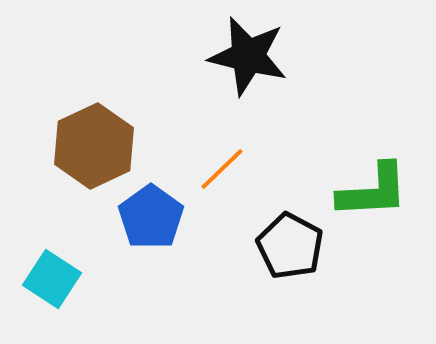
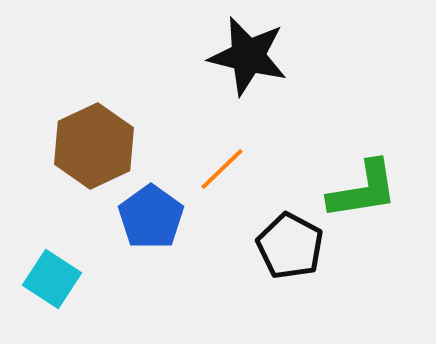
green L-shape: moved 10 px left, 1 px up; rotated 6 degrees counterclockwise
